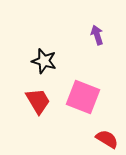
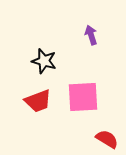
purple arrow: moved 6 px left
pink square: rotated 24 degrees counterclockwise
red trapezoid: rotated 100 degrees clockwise
